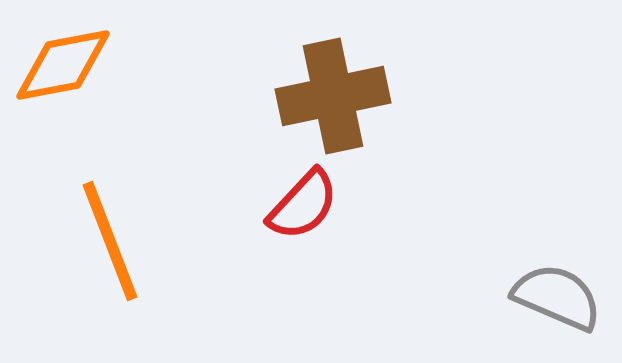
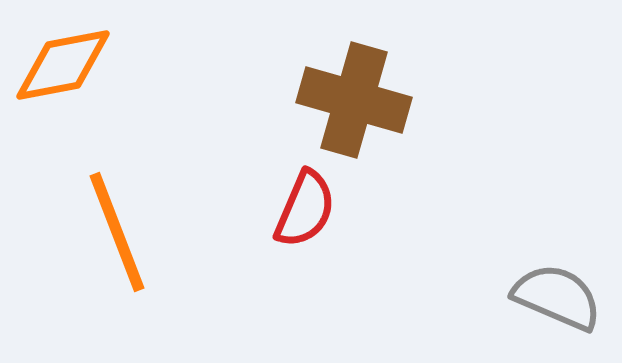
brown cross: moved 21 px right, 4 px down; rotated 28 degrees clockwise
red semicircle: moved 2 px right, 4 px down; rotated 20 degrees counterclockwise
orange line: moved 7 px right, 9 px up
